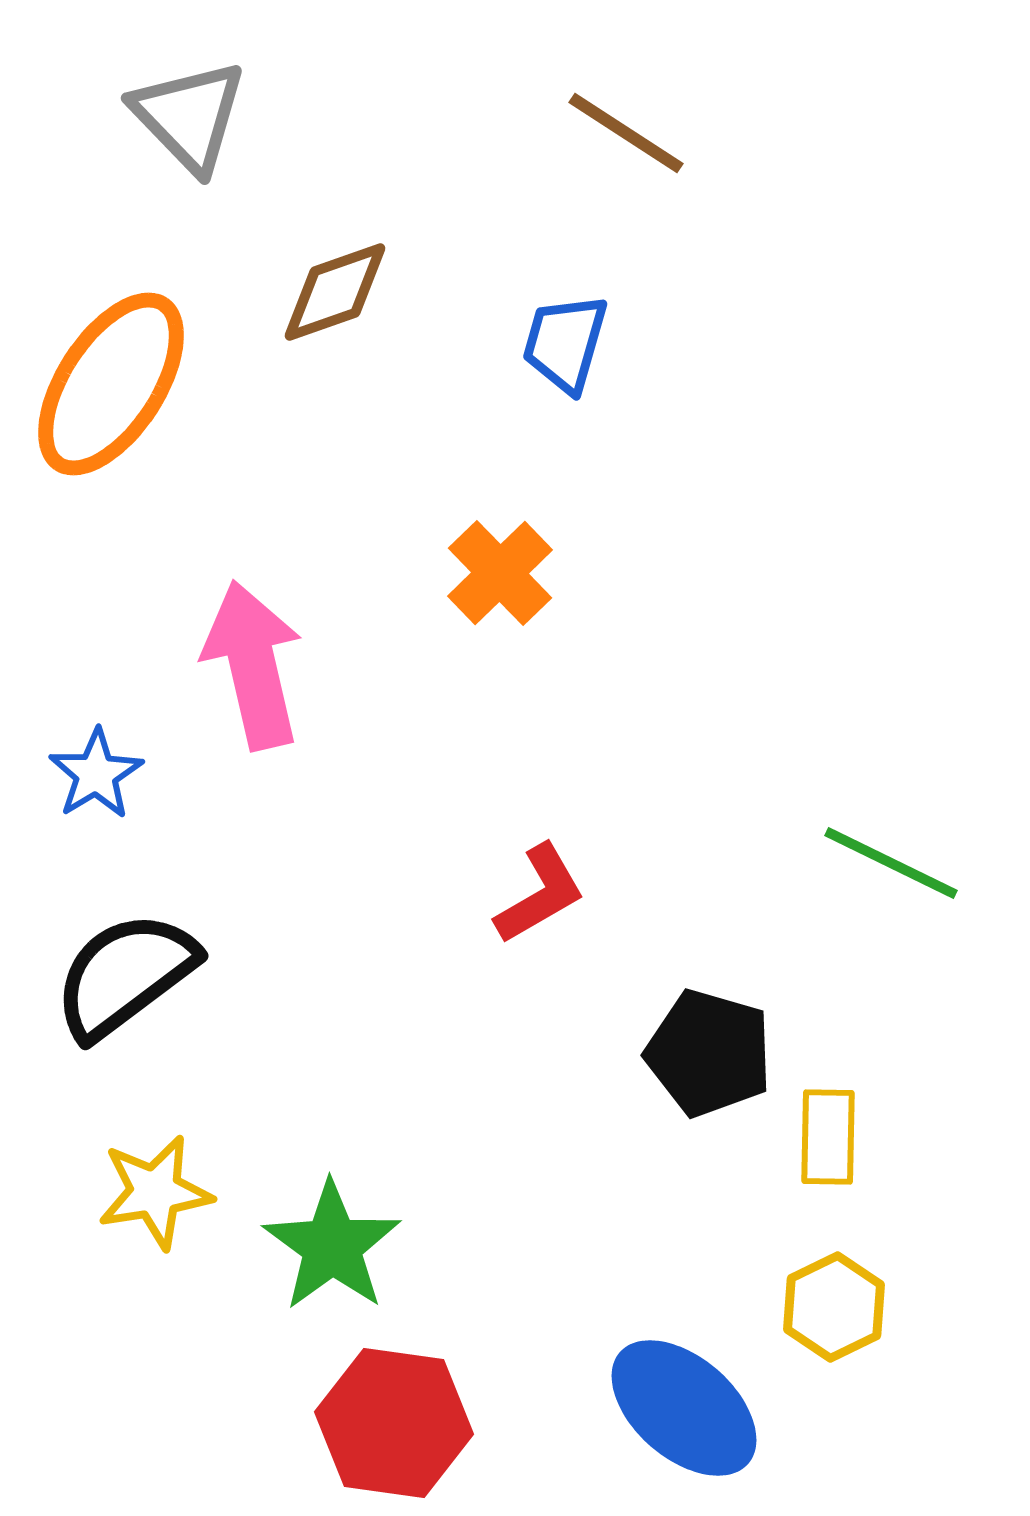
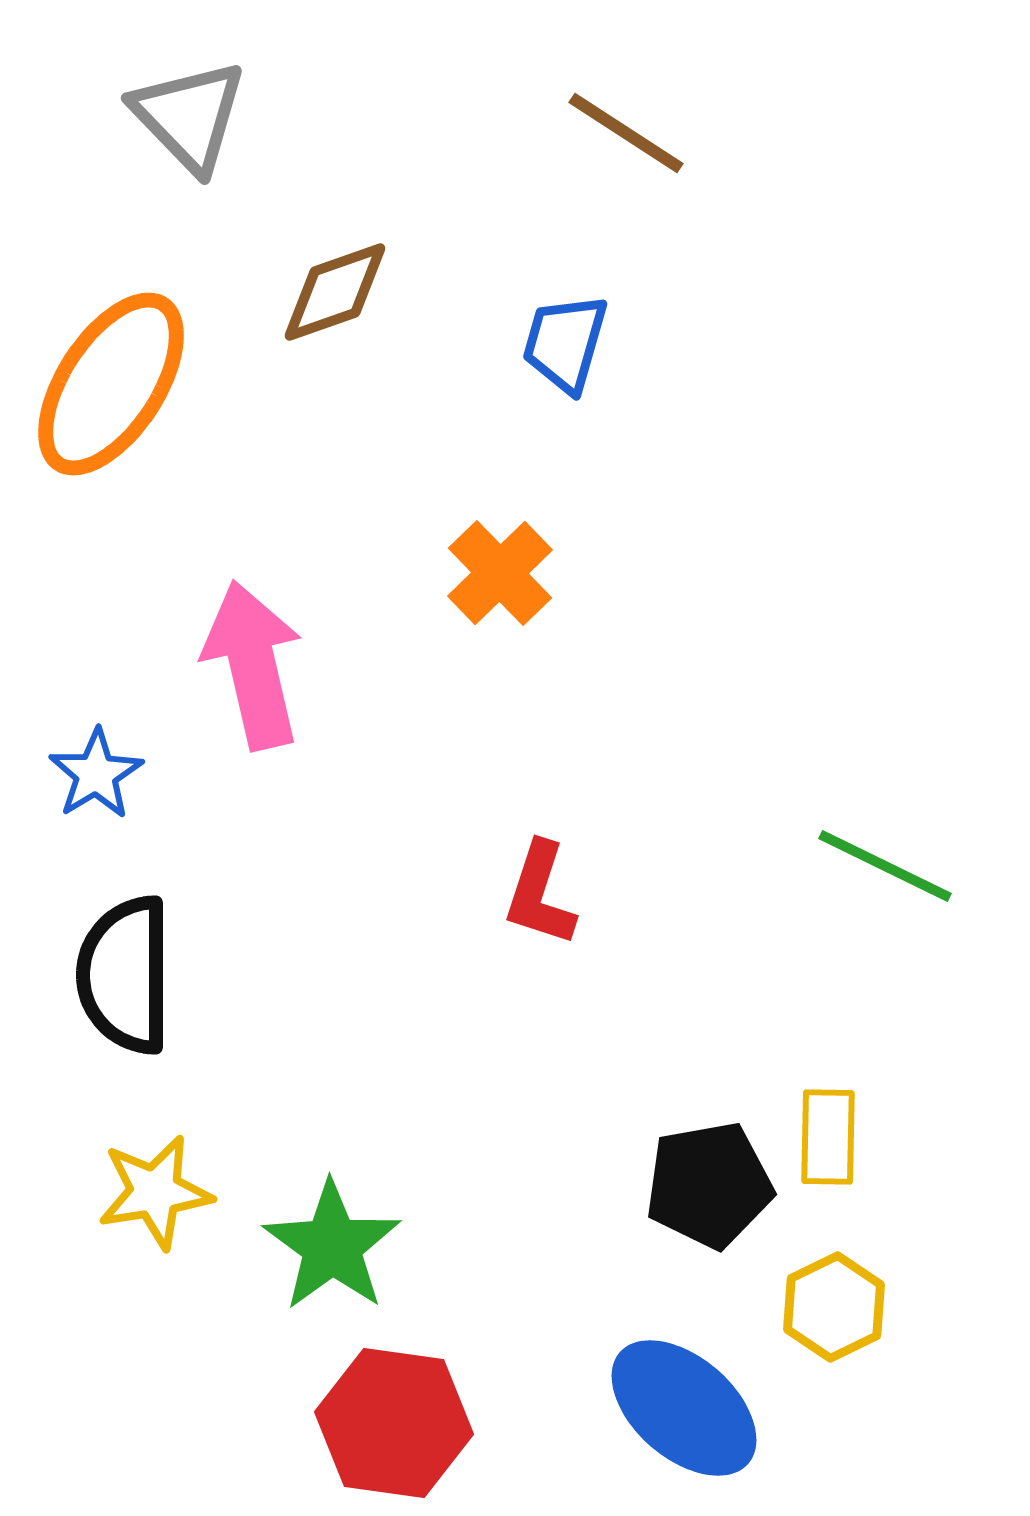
green line: moved 6 px left, 3 px down
red L-shape: rotated 138 degrees clockwise
black semicircle: rotated 53 degrees counterclockwise
black pentagon: moved 132 px down; rotated 26 degrees counterclockwise
